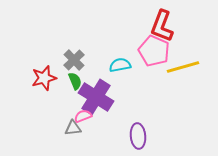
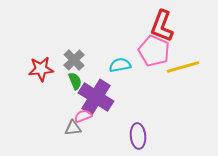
red star: moved 3 px left, 9 px up; rotated 10 degrees clockwise
